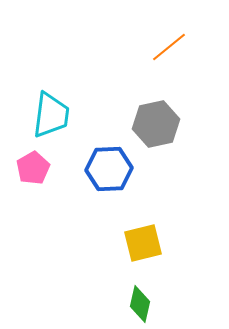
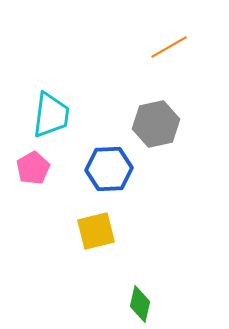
orange line: rotated 9 degrees clockwise
yellow square: moved 47 px left, 12 px up
